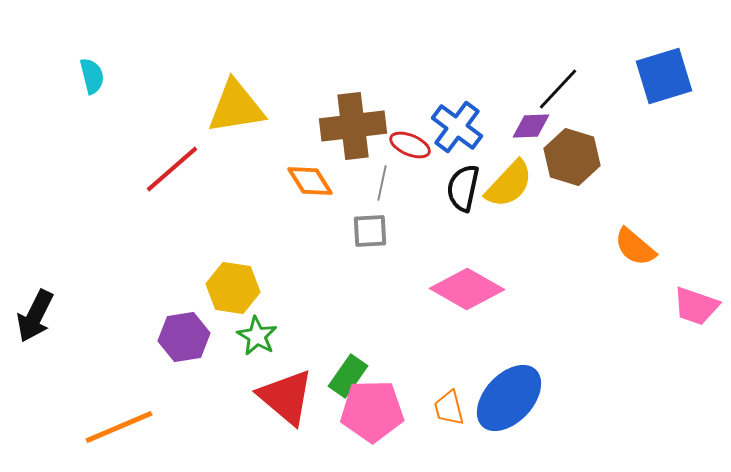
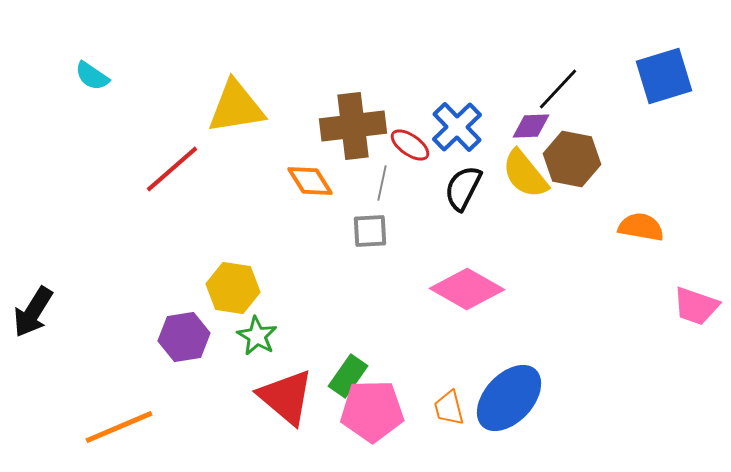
cyan semicircle: rotated 138 degrees clockwise
blue cross: rotated 9 degrees clockwise
red ellipse: rotated 12 degrees clockwise
brown hexagon: moved 2 px down; rotated 6 degrees counterclockwise
yellow semicircle: moved 16 px right, 10 px up; rotated 98 degrees clockwise
black semicircle: rotated 15 degrees clockwise
orange semicircle: moved 6 px right, 20 px up; rotated 150 degrees clockwise
black arrow: moved 2 px left, 4 px up; rotated 6 degrees clockwise
